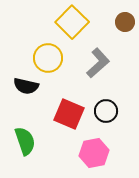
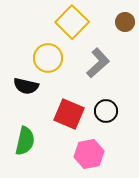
green semicircle: rotated 32 degrees clockwise
pink hexagon: moved 5 px left, 1 px down
